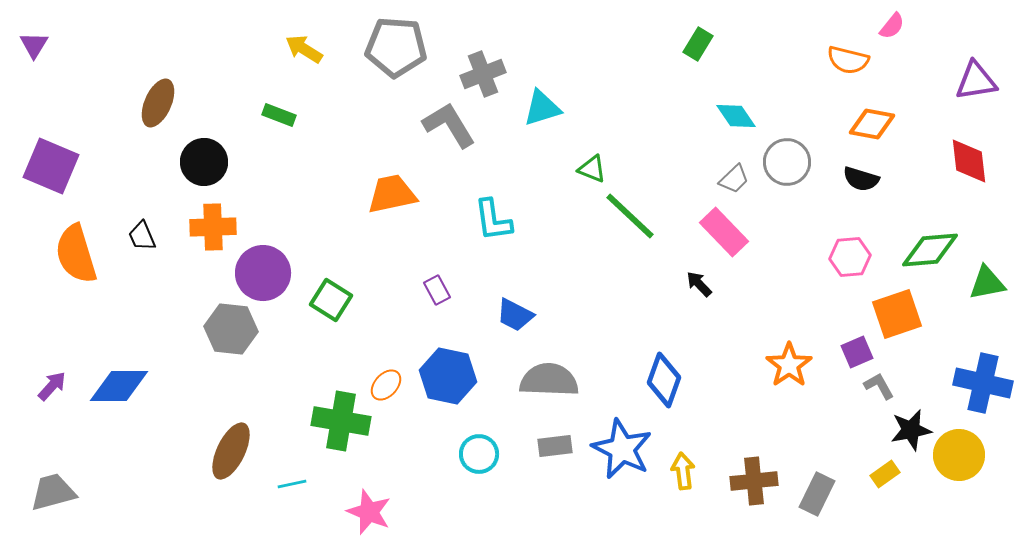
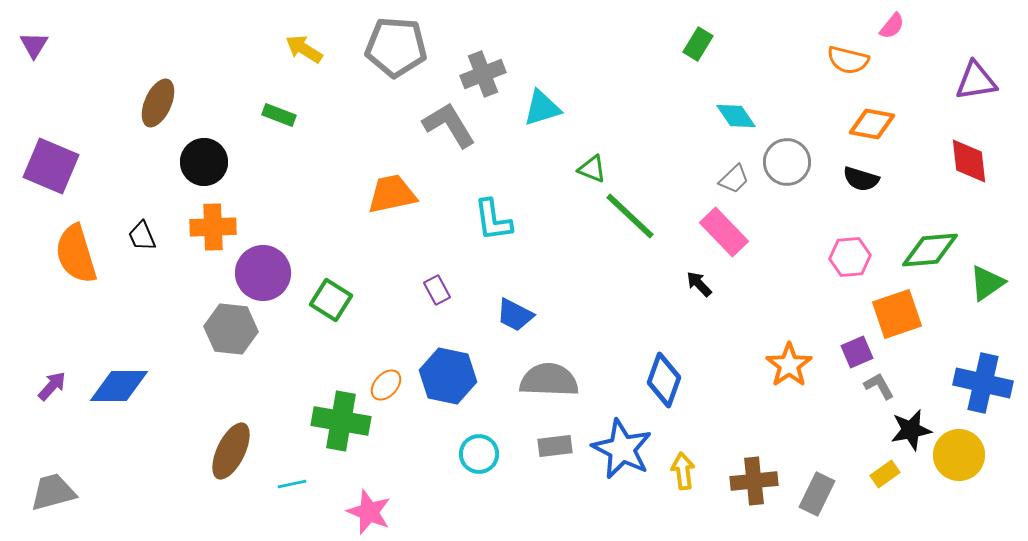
green triangle at (987, 283): rotated 24 degrees counterclockwise
